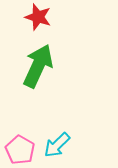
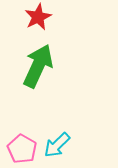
red star: rotated 28 degrees clockwise
pink pentagon: moved 2 px right, 1 px up
